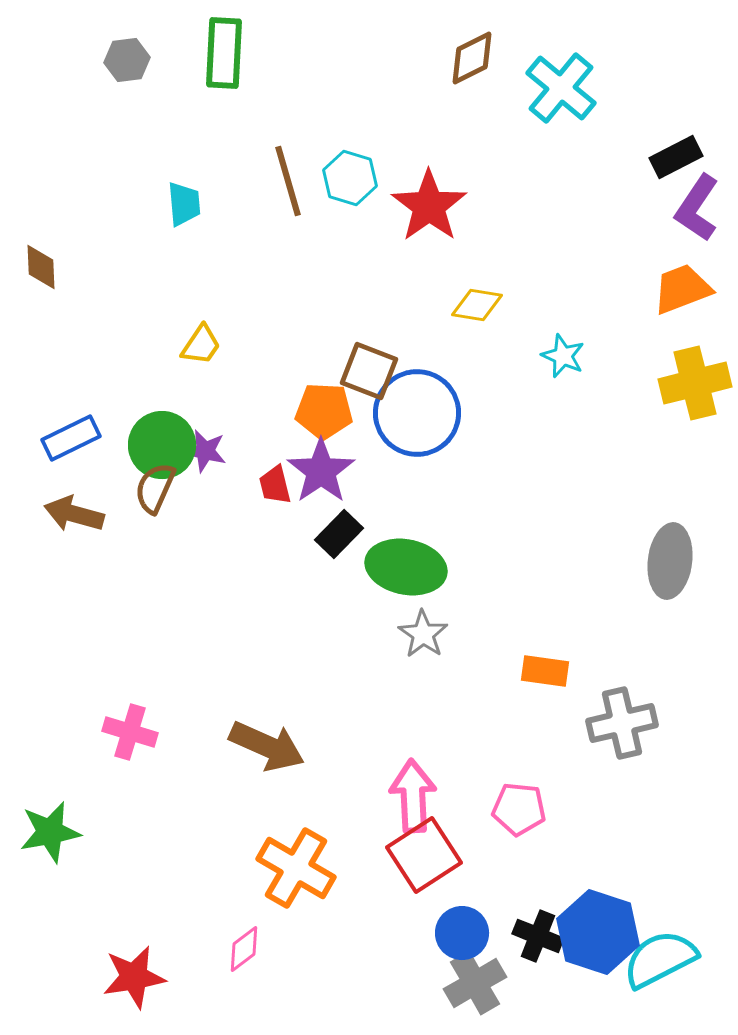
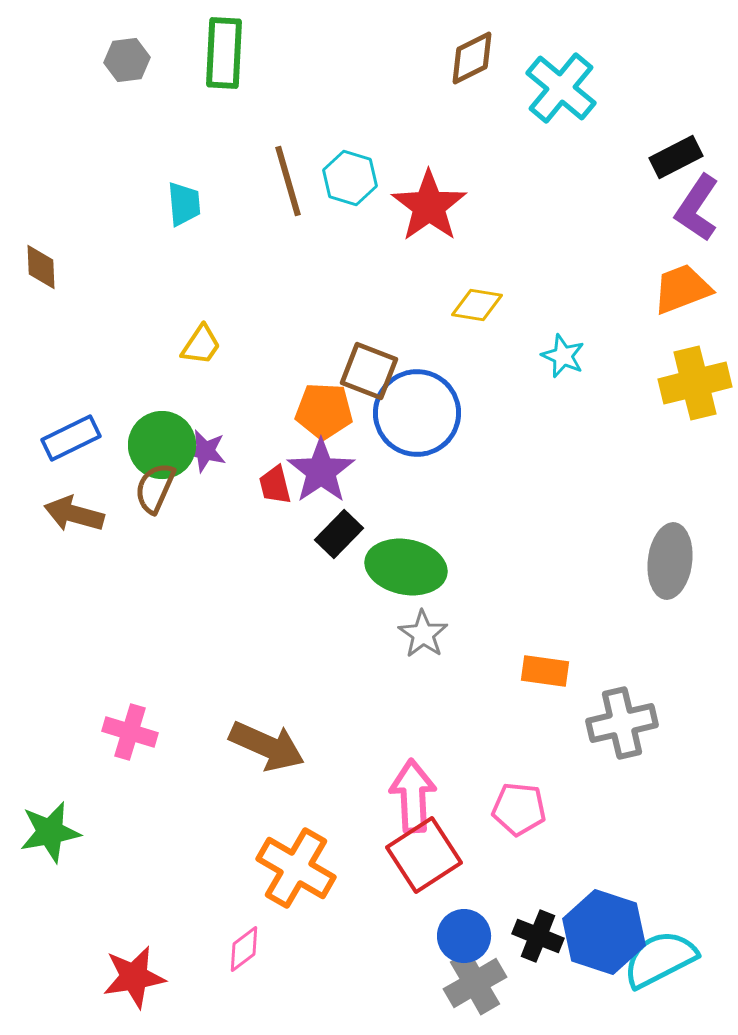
blue hexagon at (598, 932): moved 6 px right
blue circle at (462, 933): moved 2 px right, 3 px down
